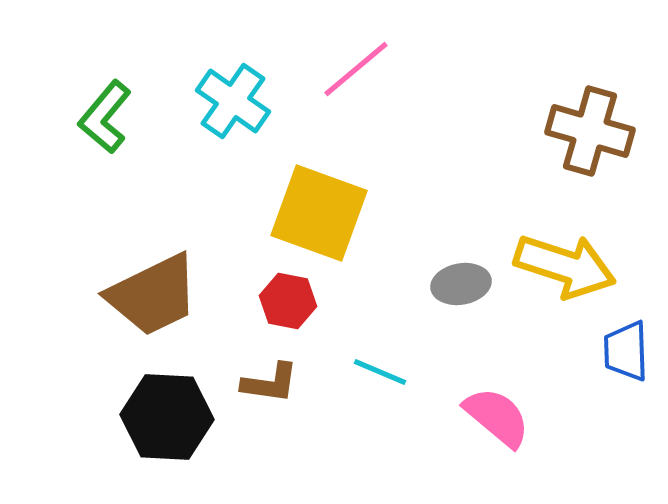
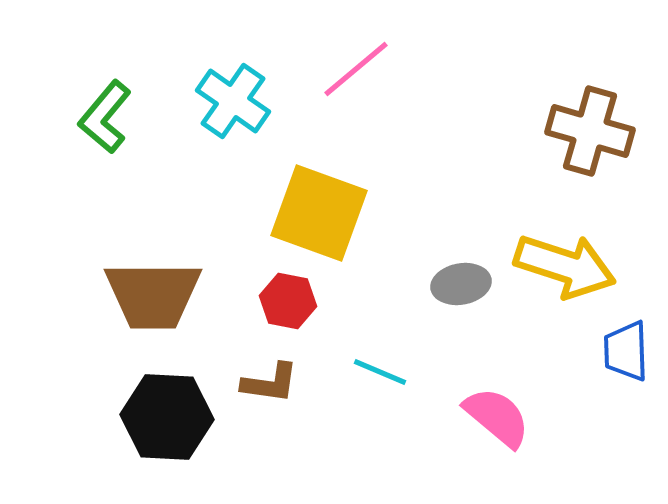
brown trapezoid: rotated 26 degrees clockwise
